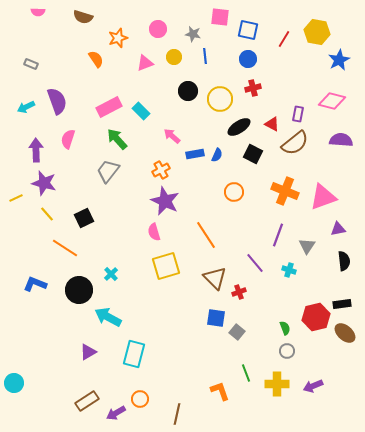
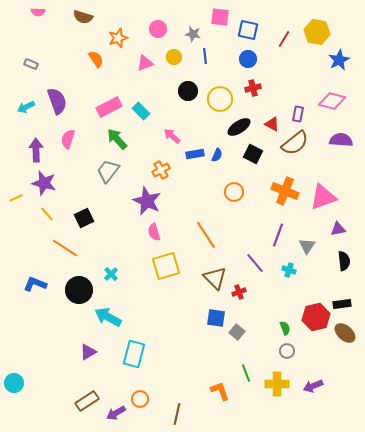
purple star at (165, 201): moved 18 px left
